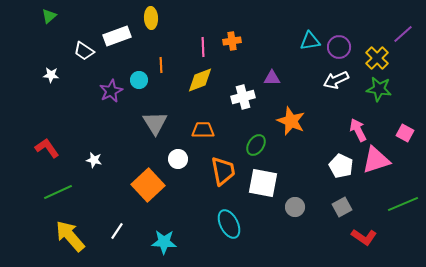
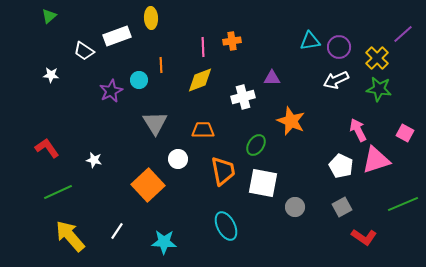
cyan ellipse at (229, 224): moved 3 px left, 2 px down
